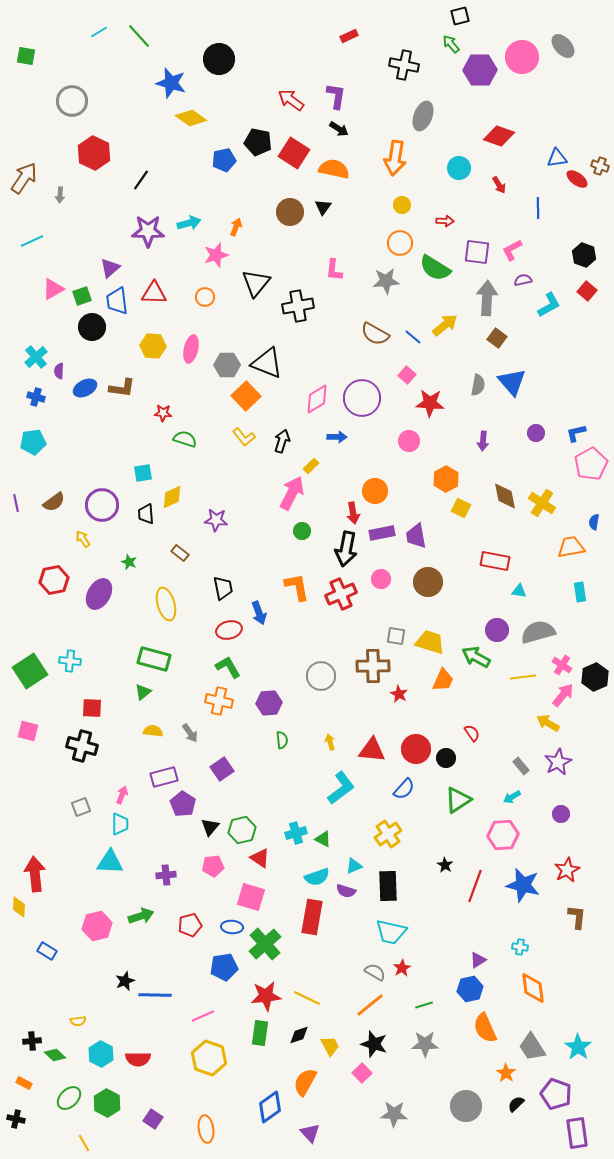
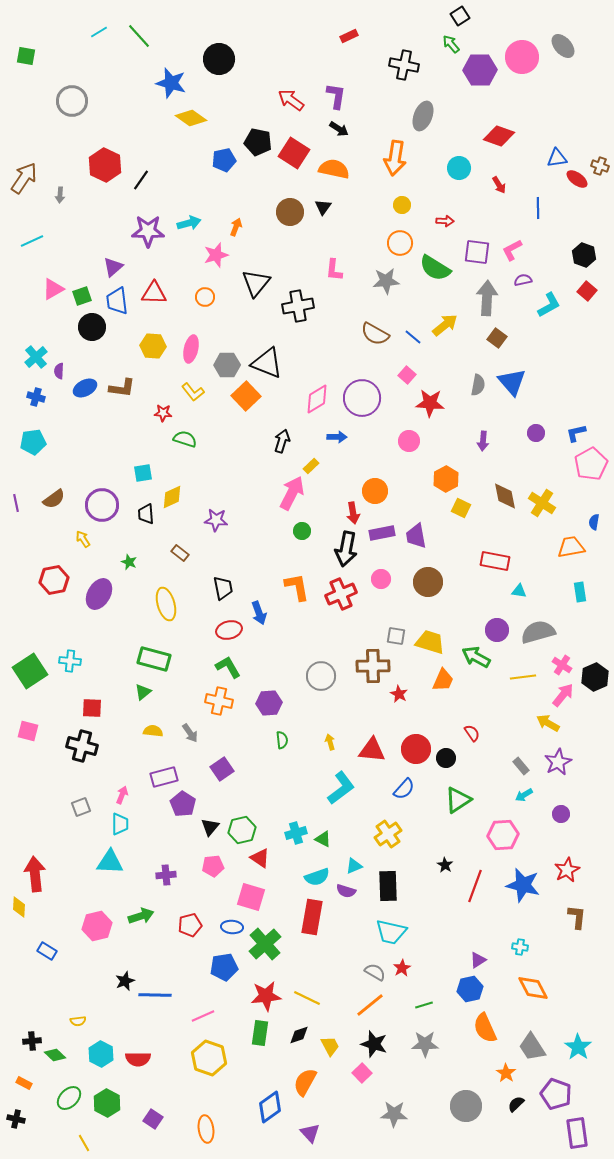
black square at (460, 16): rotated 18 degrees counterclockwise
red hexagon at (94, 153): moved 11 px right, 12 px down
purple triangle at (110, 268): moved 3 px right, 1 px up
yellow L-shape at (244, 437): moved 51 px left, 45 px up
brown semicircle at (54, 502): moved 3 px up
cyan arrow at (512, 797): moved 12 px right, 2 px up
orange diamond at (533, 988): rotated 20 degrees counterclockwise
